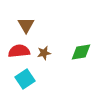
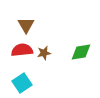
red semicircle: moved 3 px right, 1 px up
cyan square: moved 3 px left, 4 px down
